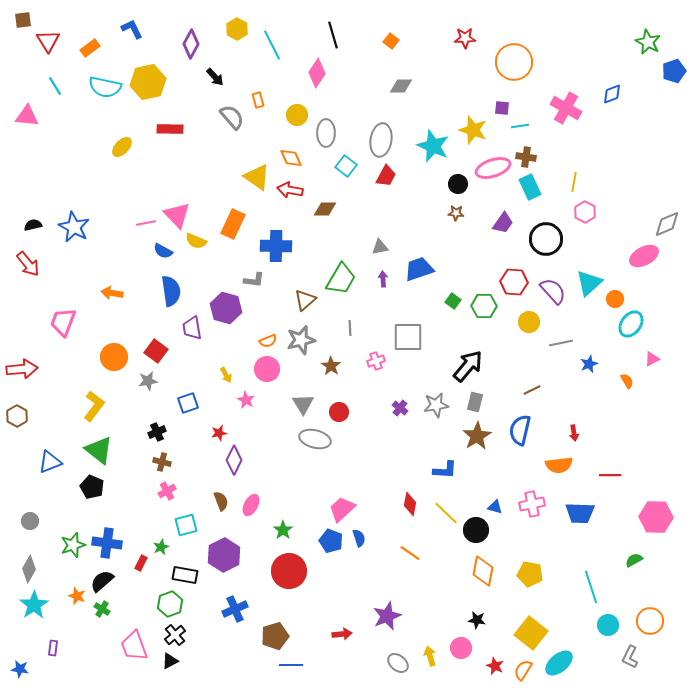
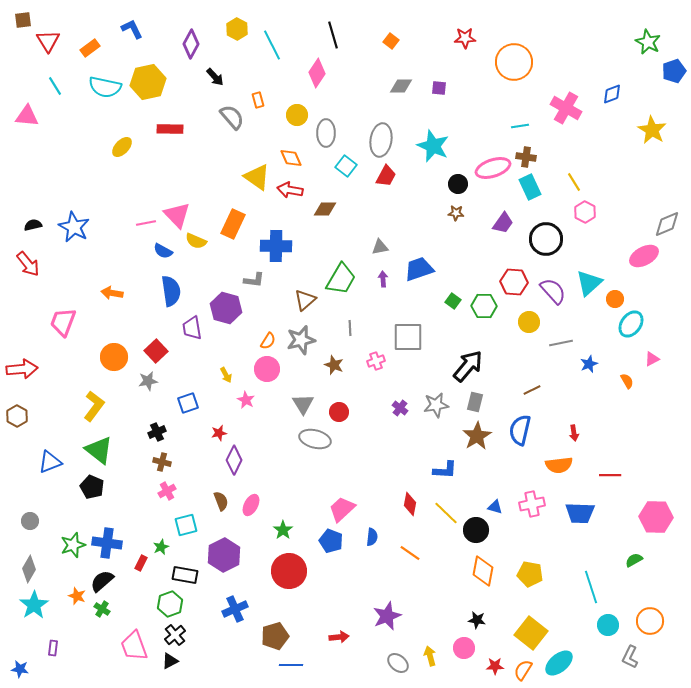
purple square at (502, 108): moved 63 px left, 20 px up
yellow star at (473, 130): moved 179 px right; rotated 12 degrees clockwise
yellow line at (574, 182): rotated 42 degrees counterclockwise
orange semicircle at (268, 341): rotated 36 degrees counterclockwise
red square at (156, 351): rotated 10 degrees clockwise
brown star at (331, 366): moved 3 px right, 1 px up; rotated 12 degrees counterclockwise
blue semicircle at (359, 538): moved 13 px right, 1 px up; rotated 24 degrees clockwise
red arrow at (342, 634): moved 3 px left, 3 px down
pink circle at (461, 648): moved 3 px right
red star at (495, 666): rotated 24 degrees counterclockwise
